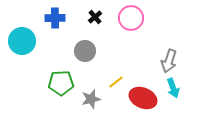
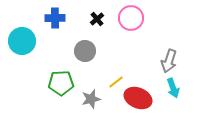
black cross: moved 2 px right, 2 px down
red ellipse: moved 5 px left
